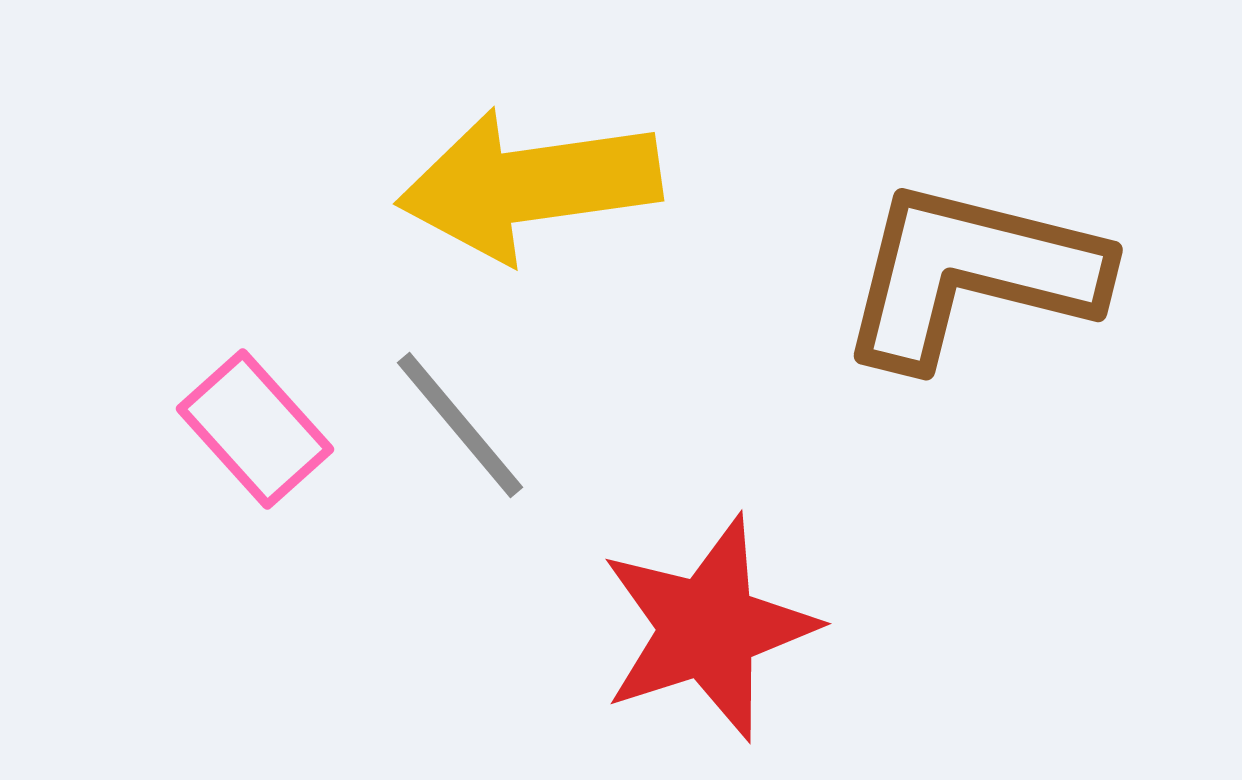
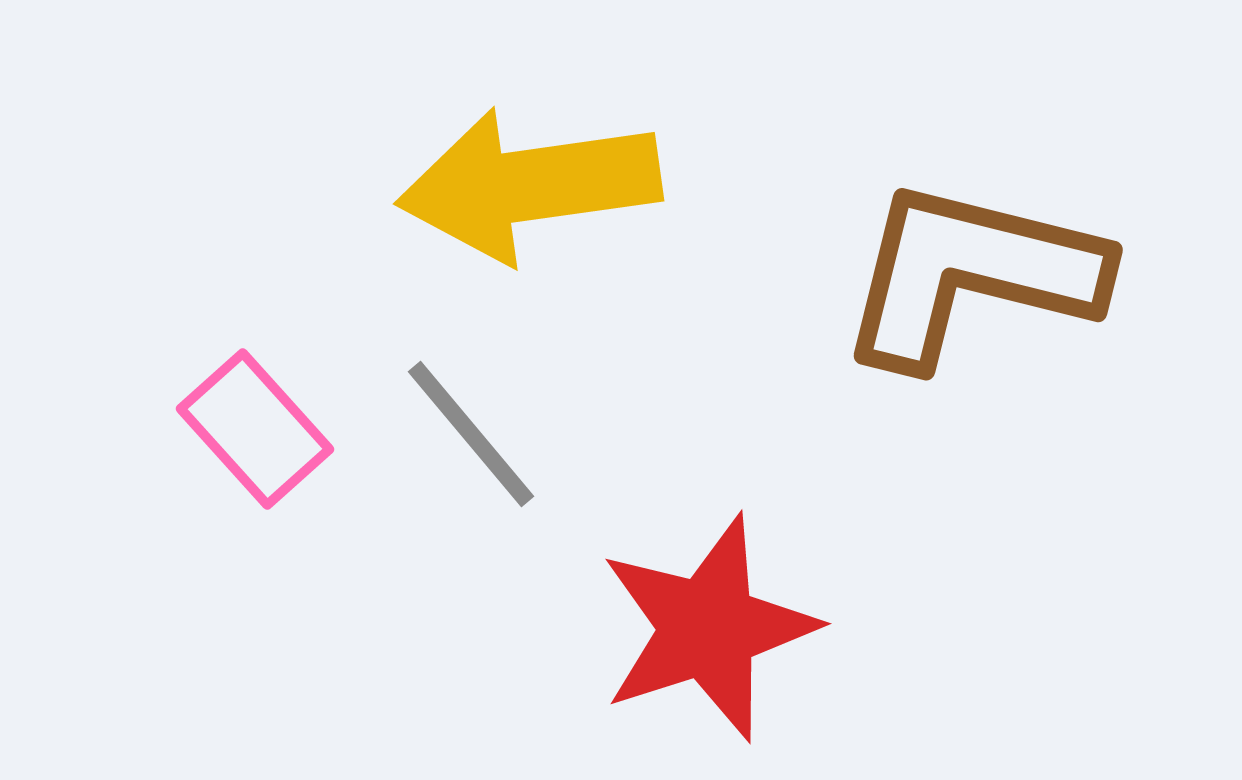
gray line: moved 11 px right, 9 px down
